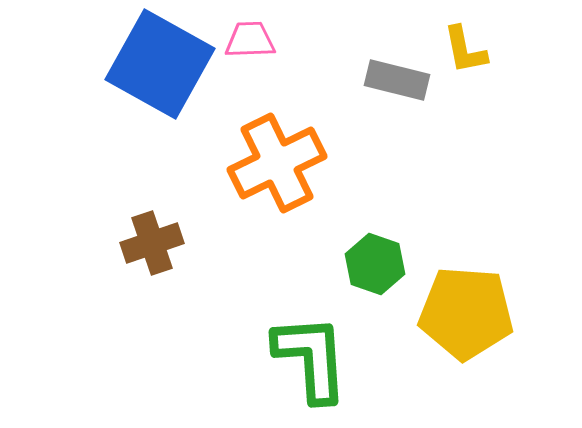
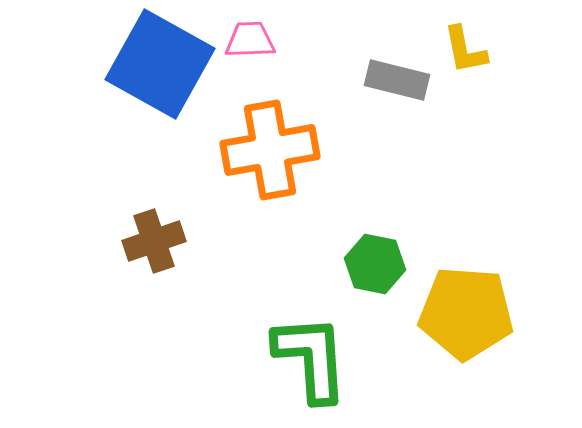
orange cross: moved 7 px left, 13 px up; rotated 16 degrees clockwise
brown cross: moved 2 px right, 2 px up
green hexagon: rotated 8 degrees counterclockwise
